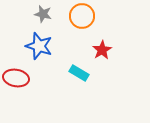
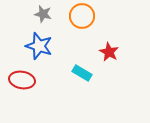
red star: moved 7 px right, 2 px down; rotated 12 degrees counterclockwise
cyan rectangle: moved 3 px right
red ellipse: moved 6 px right, 2 px down
